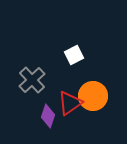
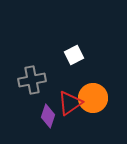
gray cross: rotated 32 degrees clockwise
orange circle: moved 2 px down
